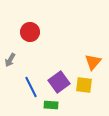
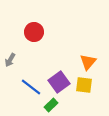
red circle: moved 4 px right
orange triangle: moved 5 px left
blue line: rotated 25 degrees counterclockwise
green rectangle: rotated 48 degrees counterclockwise
